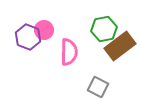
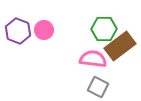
green hexagon: rotated 10 degrees clockwise
purple hexagon: moved 10 px left, 6 px up
pink semicircle: moved 24 px right, 7 px down; rotated 84 degrees counterclockwise
